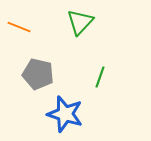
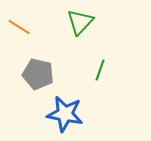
orange line: rotated 10 degrees clockwise
green line: moved 7 px up
blue star: rotated 6 degrees counterclockwise
